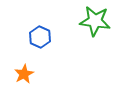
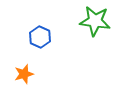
orange star: rotated 12 degrees clockwise
